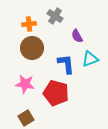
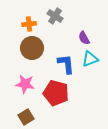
purple semicircle: moved 7 px right, 2 px down
brown square: moved 1 px up
